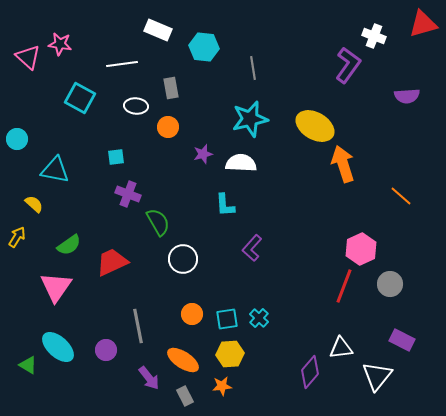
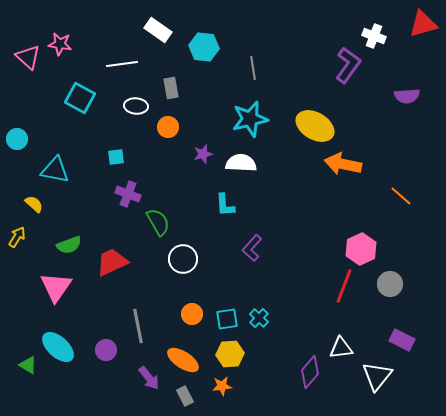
white rectangle at (158, 30): rotated 12 degrees clockwise
orange arrow at (343, 164): rotated 60 degrees counterclockwise
green semicircle at (69, 245): rotated 15 degrees clockwise
